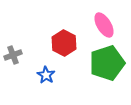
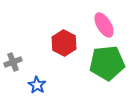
gray cross: moved 7 px down
green pentagon: rotated 12 degrees clockwise
blue star: moved 9 px left, 10 px down
